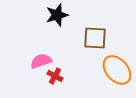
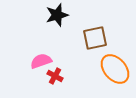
brown square: rotated 15 degrees counterclockwise
orange ellipse: moved 2 px left, 1 px up
